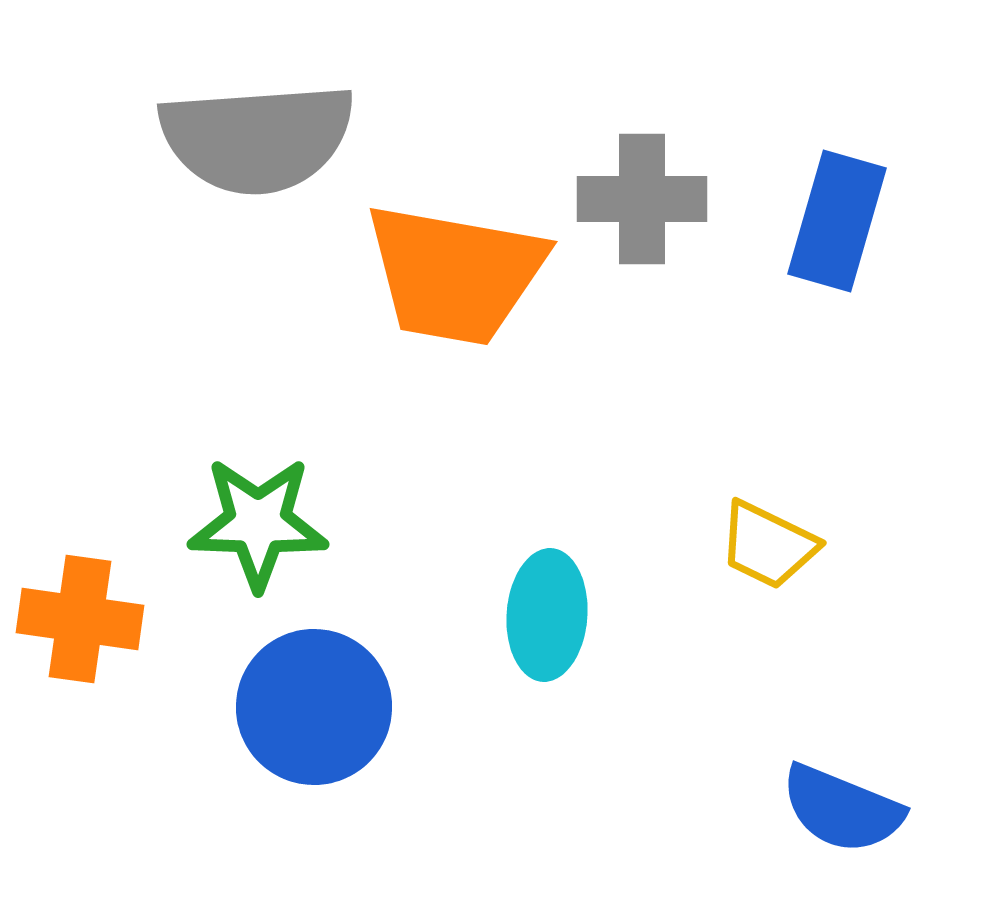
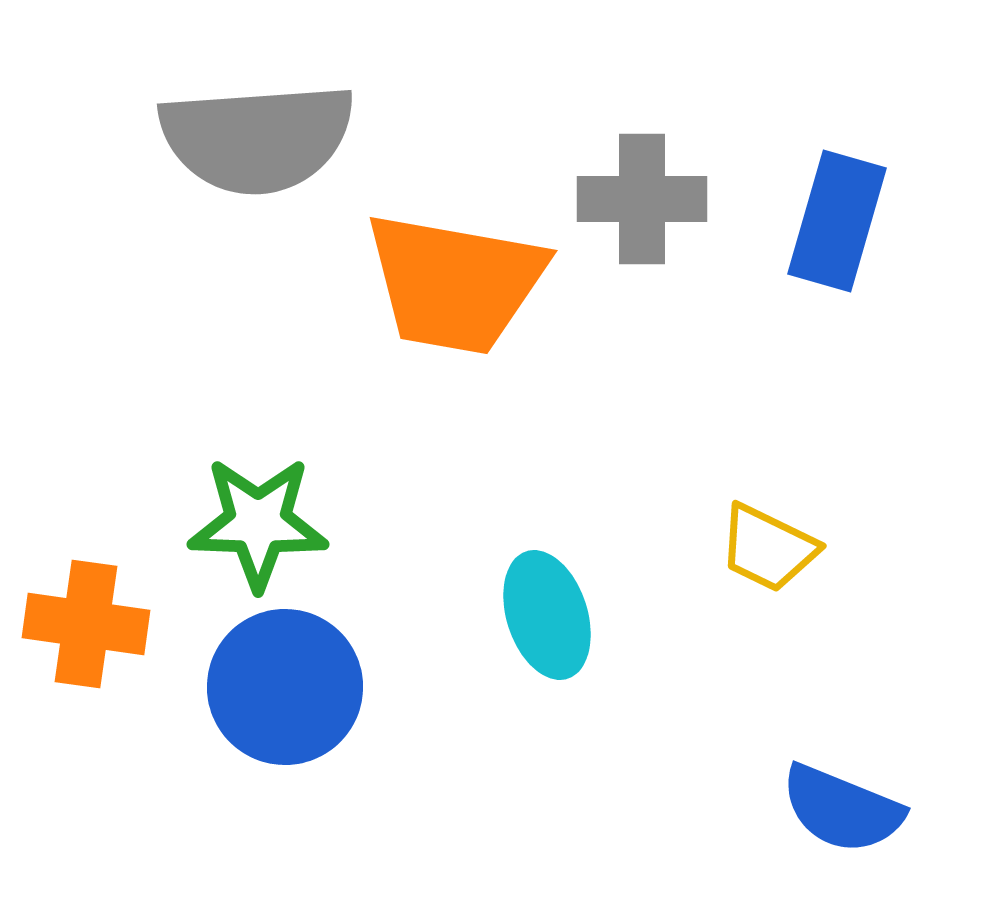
orange trapezoid: moved 9 px down
yellow trapezoid: moved 3 px down
cyan ellipse: rotated 22 degrees counterclockwise
orange cross: moved 6 px right, 5 px down
blue circle: moved 29 px left, 20 px up
